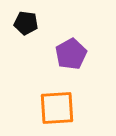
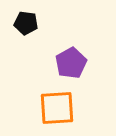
purple pentagon: moved 9 px down
